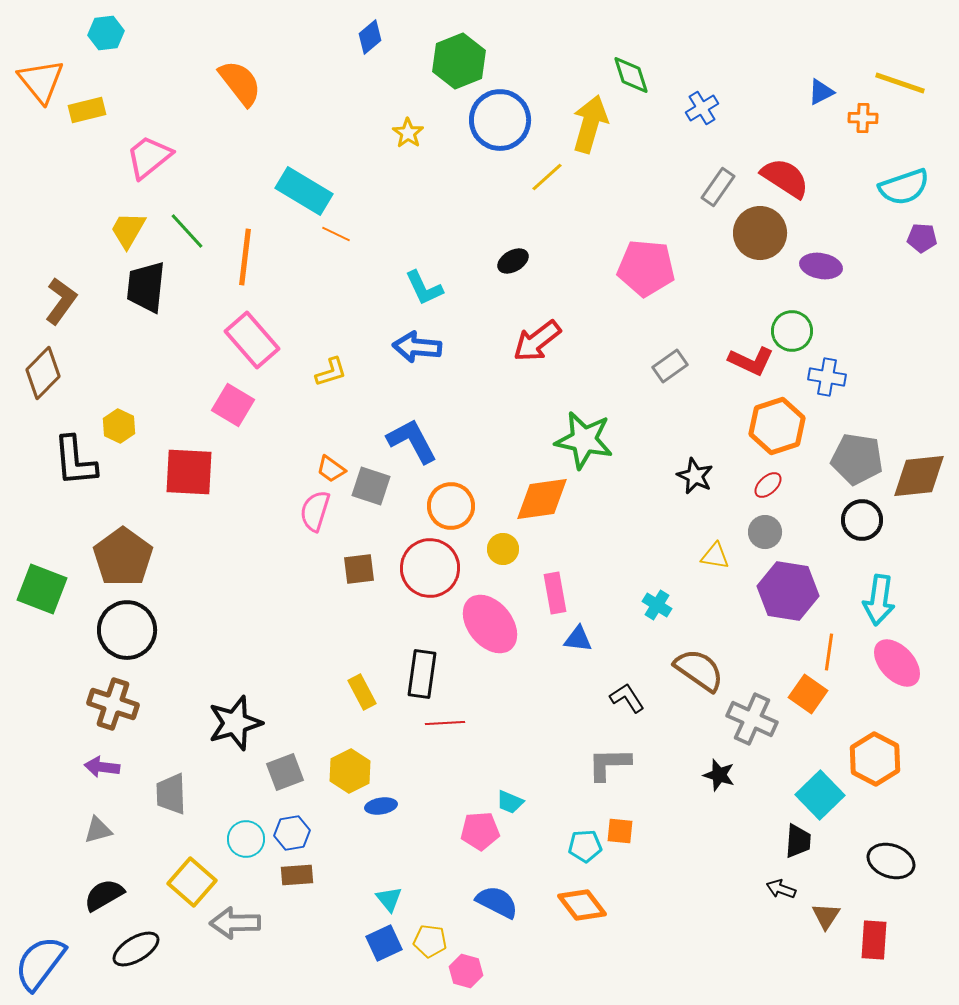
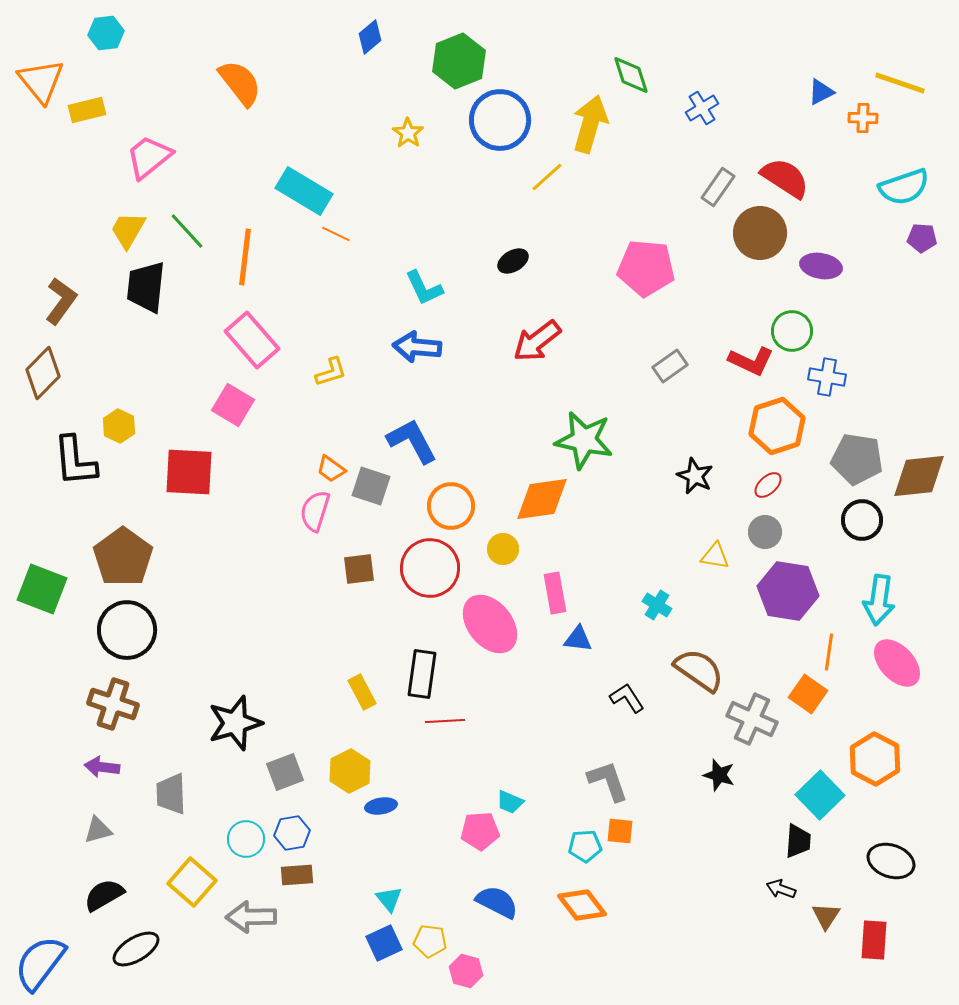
red line at (445, 723): moved 2 px up
gray L-shape at (609, 764): moved 1 px left, 17 px down; rotated 72 degrees clockwise
gray arrow at (235, 923): moved 16 px right, 6 px up
